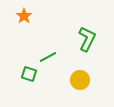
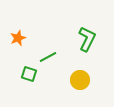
orange star: moved 6 px left, 22 px down; rotated 14 degrees clockwise
